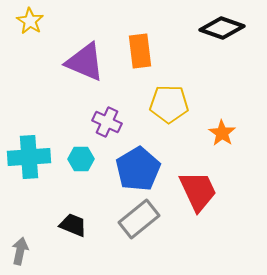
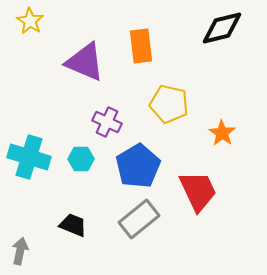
black diamond: rotated 33 degrees counterclockwise
orange rectangle: moved 1 px right, 5 px up
yellow pentagon: rotated 12 degrees clockwise
cyan cross: rotated 21 degrees clockwise
blue pentagon: moved 3 px up
